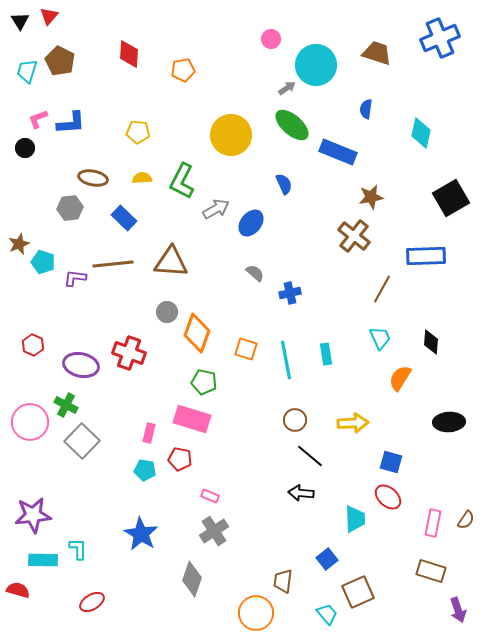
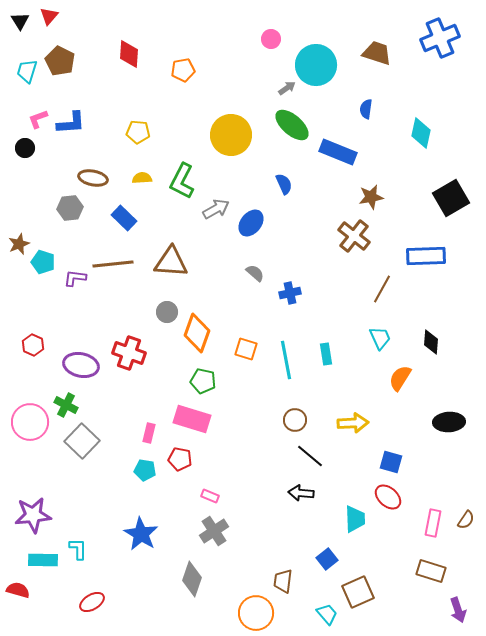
green pentagon at (204, 382): moved 1 px left, 1 px up
